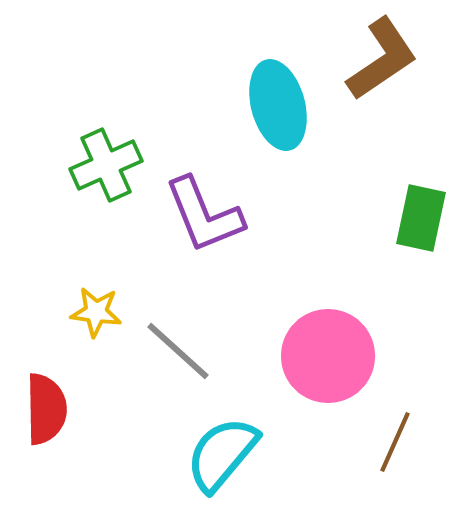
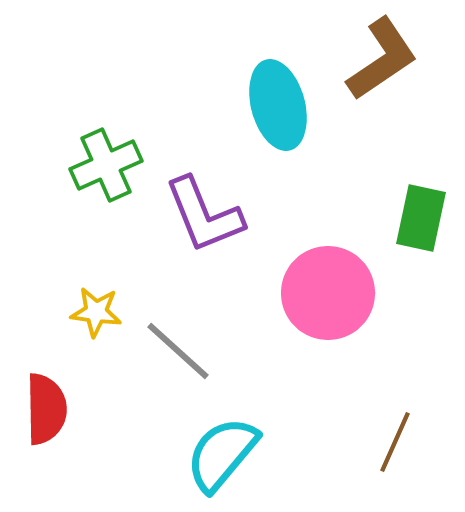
pink circle: moved 63 px up
